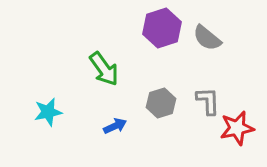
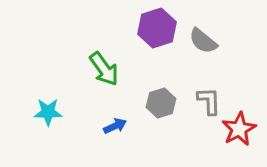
purple hexagon: moved 5 px left
gray semicircle: moved 4 px left, 3 px down
gray L-shape: moved 1 px right
cyan star: rotated 12 degrees clockwise
red star: moved 2 px right, 1 px down; rotated 16 degrees counterclockwise
